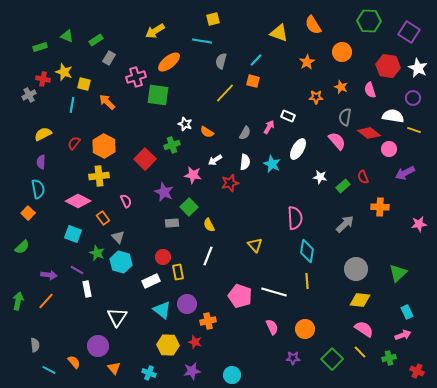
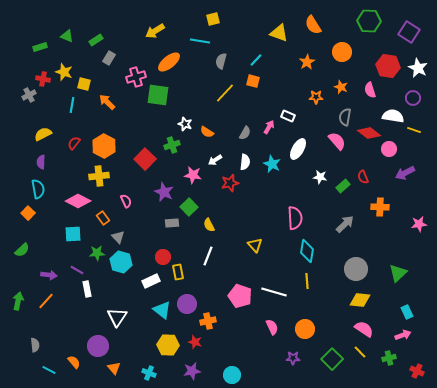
cyan line at (202, 41): moved 2 px left
cyan square at (73, 234): rotated 24 degrees counterclockwise
green semicircle at (22, 247): moved 3 px down
green star at (97, 253): rotated 28 degrees counterclockwise
